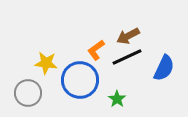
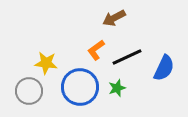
brown arrow: moved 14 px left, 18 px up
blue circle: moved 7 px down
gray circle: moved 1 px right, 2 px up
green star: moved 11 px up; rotated 18 degrees clockwise
